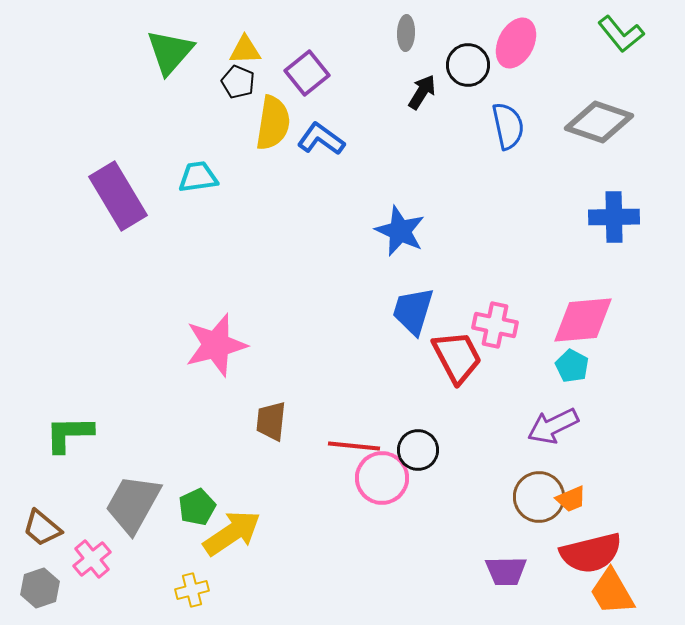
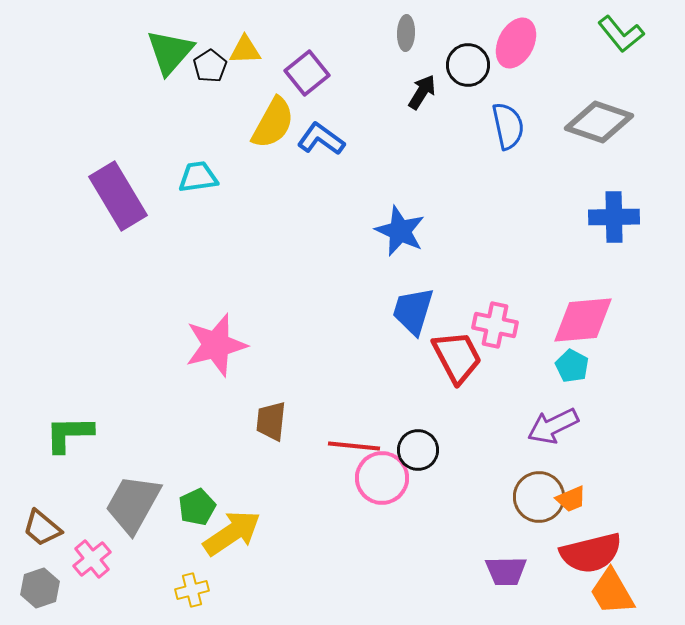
black pentagon at (238, 82): moved 28 px left, 16 px up; rotated 16 degrees clockwise
yellow semicircle at (273, 123): rotated 20 degrees clockwise
